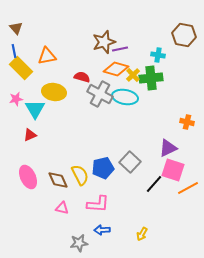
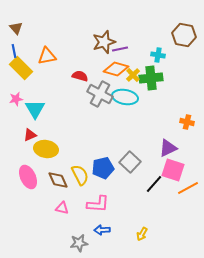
red semicircle: moved 2 px left, 1 px up
yellow ellipse: moved 8 px left, 57 px down
